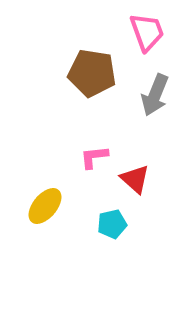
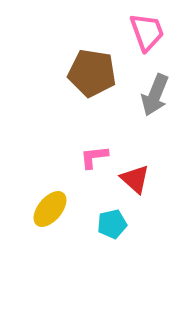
yellow ellipse: moved 5 px right, 3 px down
